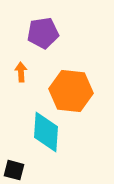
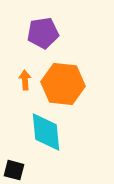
orange arrow: moved 4 px right, 8 px down
orange hexagon: moved 8 px left, 7 px up
cyan diamond: rotated 9 degrees counterclockwise
